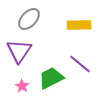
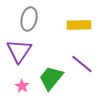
gray ellipse: rotated 30 degrees counterclockwise
purple line: moved 2 px right
green trapezoid: rotated 24 degrees counterclockwise
